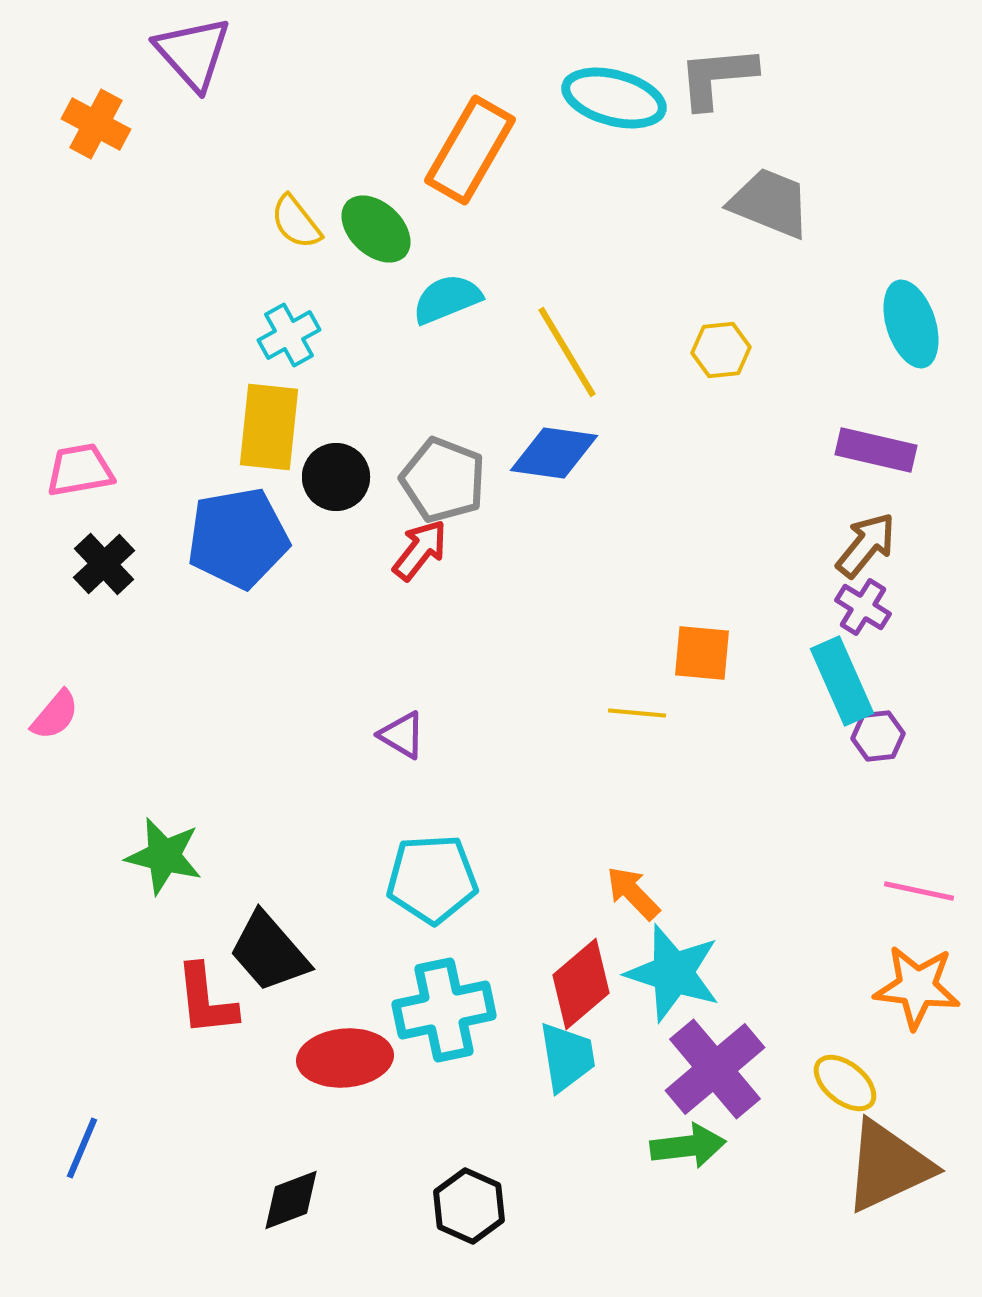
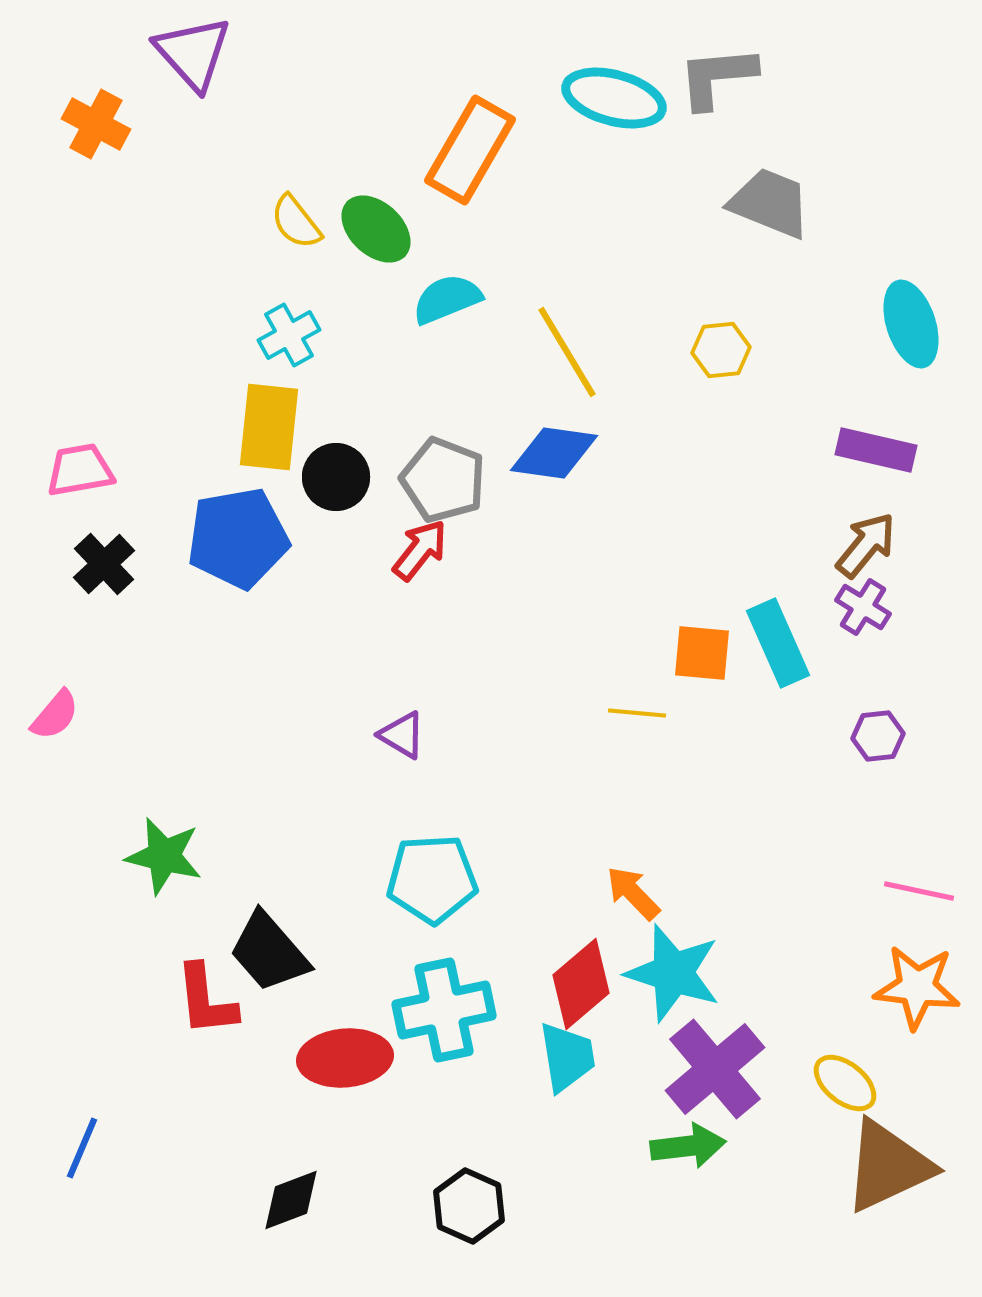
cyan rectangle at (842, 681): moved 64 px left, 38 px up
